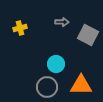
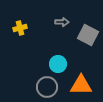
cyan circle: moved 2 px right
